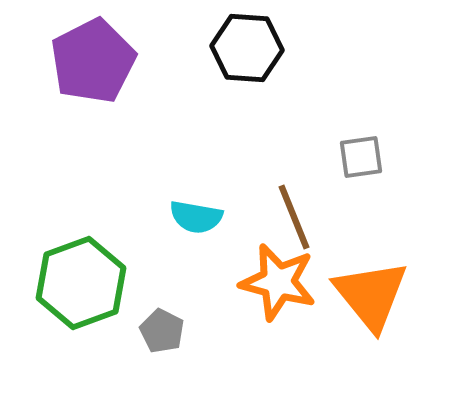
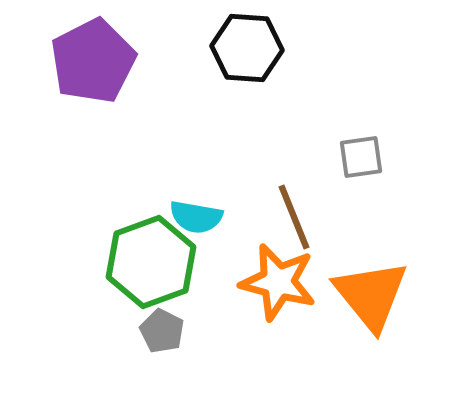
green hexagon: moved 70 px right, 21 px up
